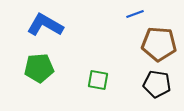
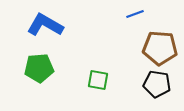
brown pentagon: moved 1 px right, 4 px down
